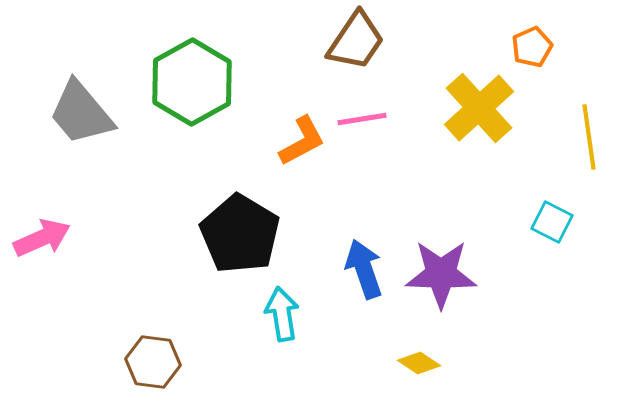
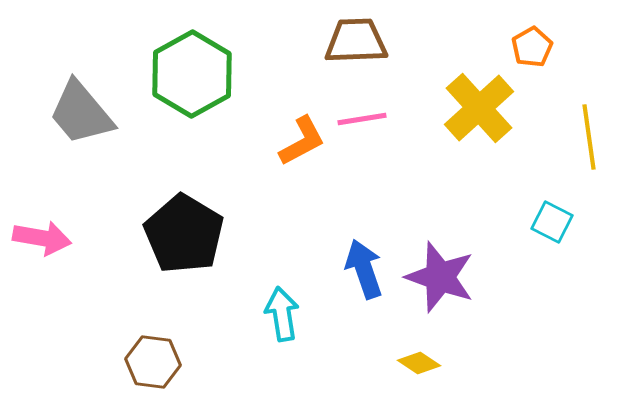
brown trapezoid: rotated 126 degrees counterclockwise
orange pentagon: rotated 6 degrees counterclockwise
green hexagon: moved 8 px up
black pentagon: moved 56 px left
pink arrow: rotated 34 degrees clockwise
purple star: moved 1 px left, 3 px down; rotated 18 degrees clockwise
